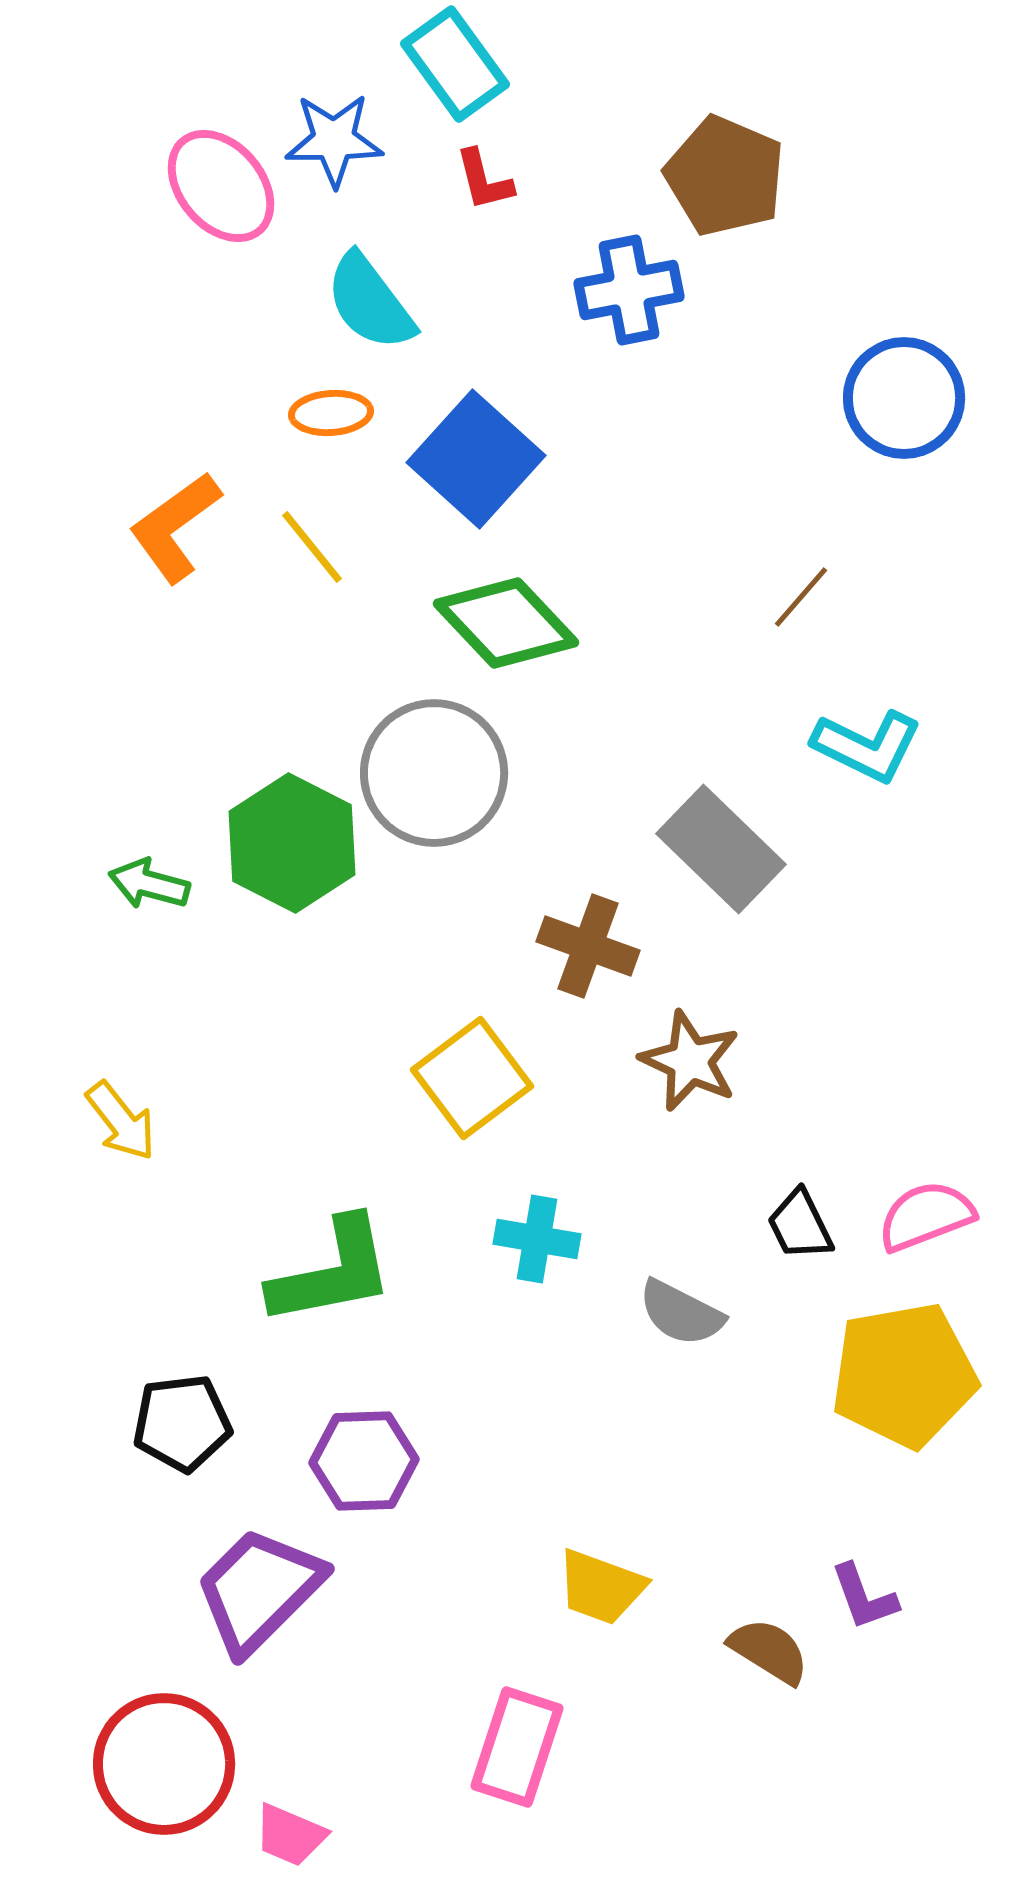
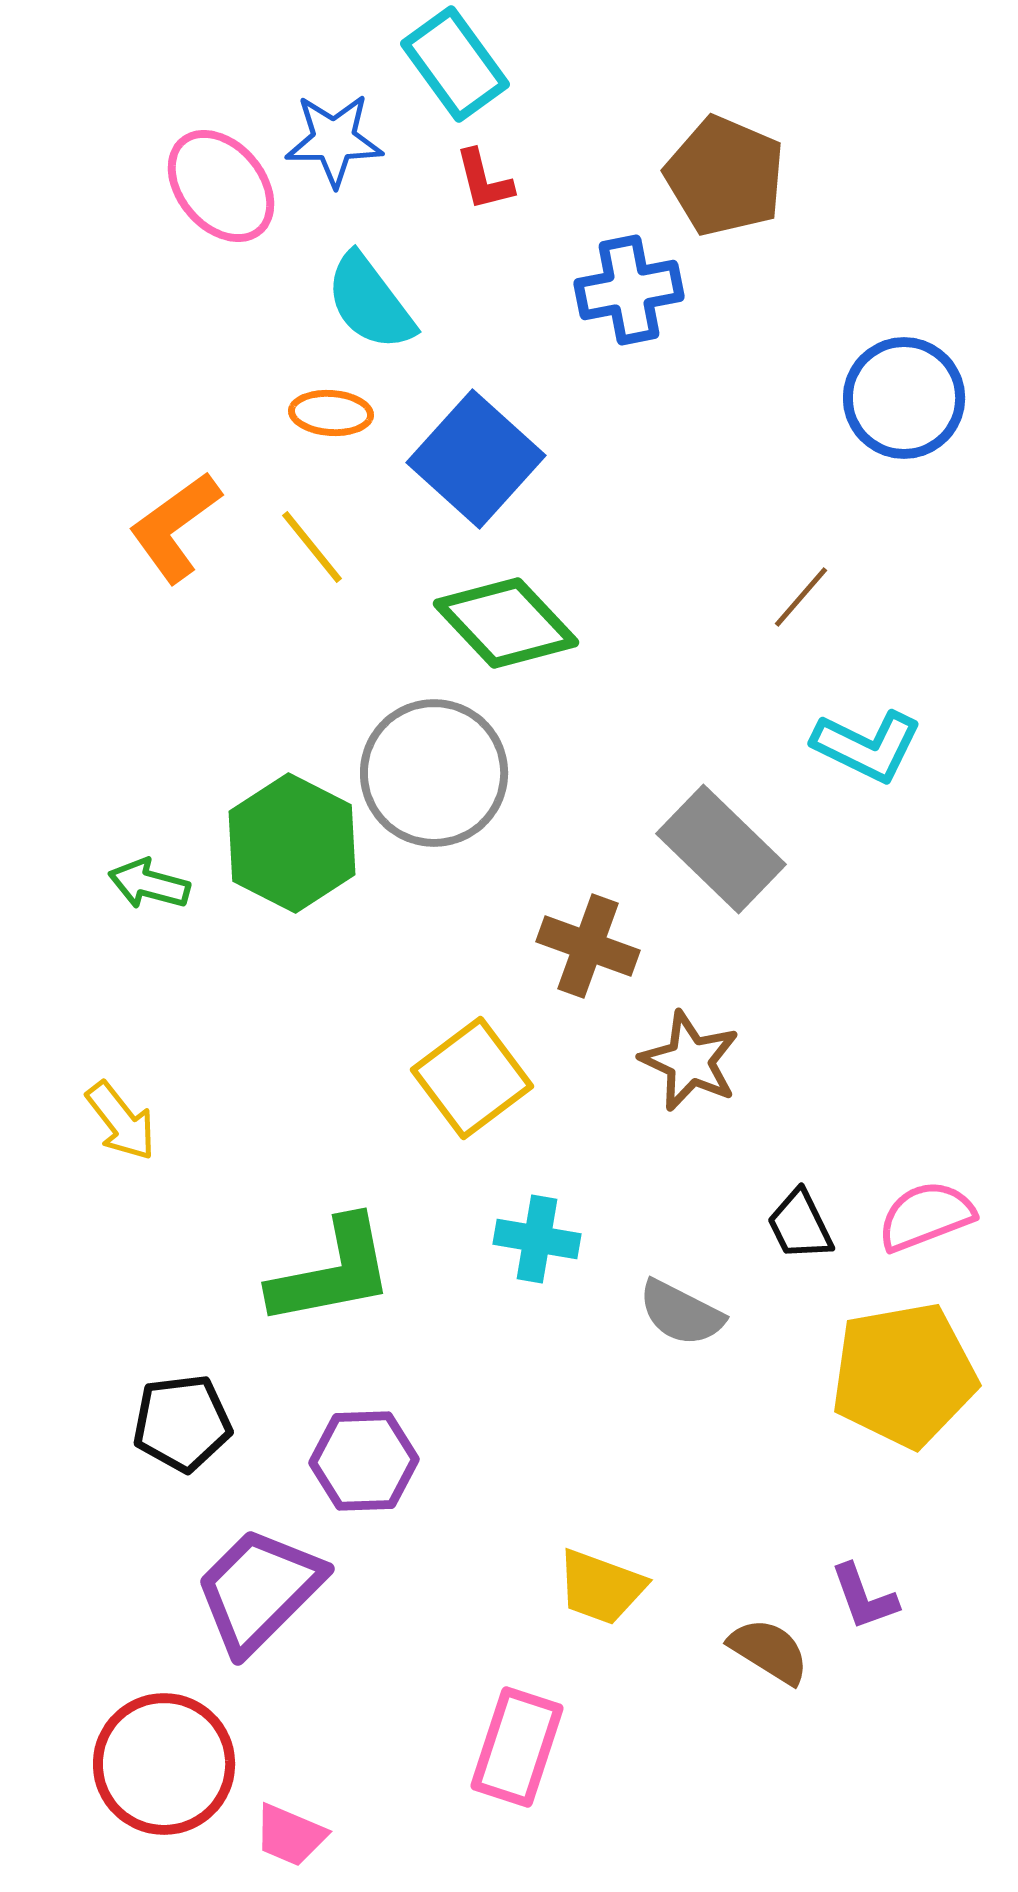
orange ellipse: rotated 8 degrees clockwise
